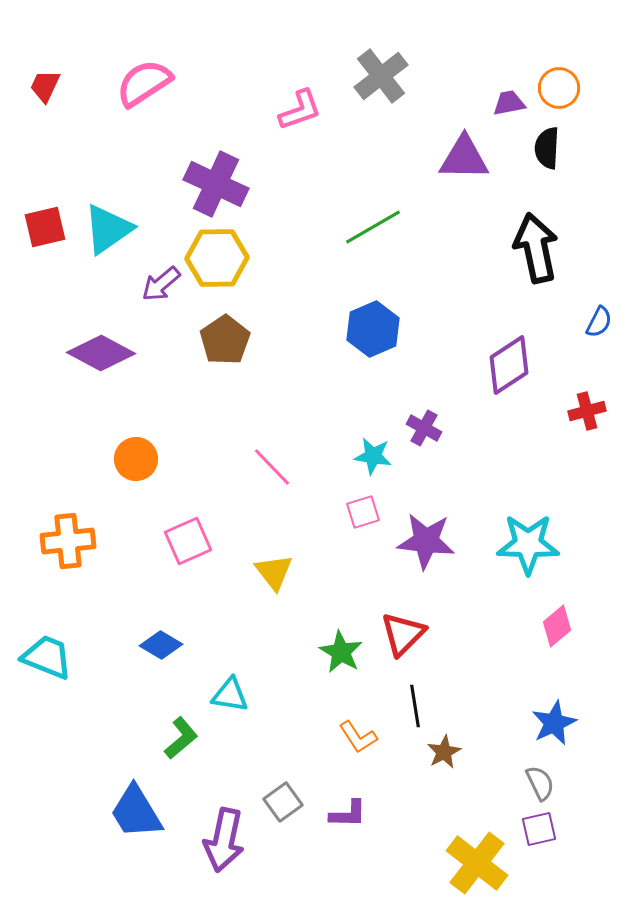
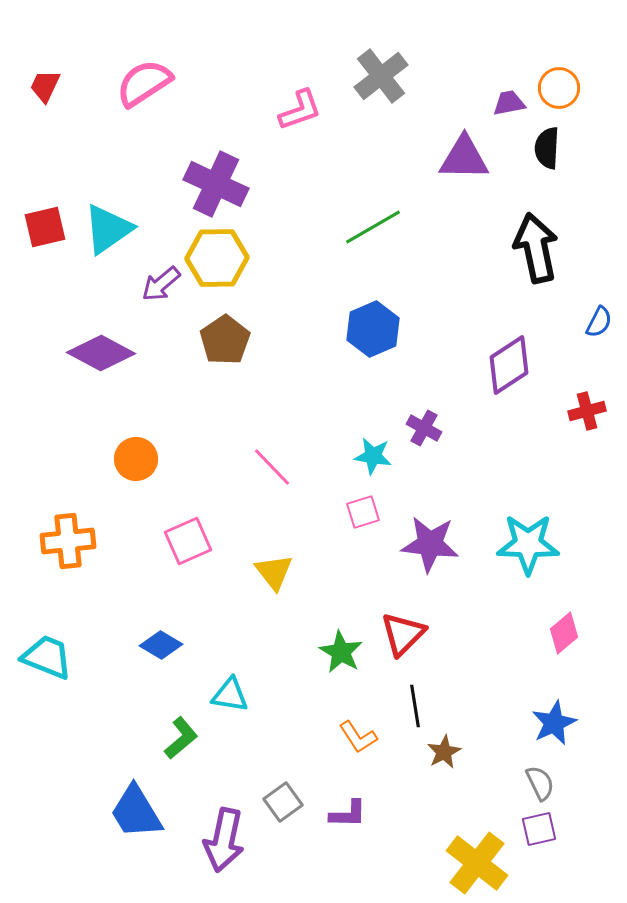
purple star at (426, 541): moved 4 px right, 3 px down
pink diamond at (557, 626): moved 7 px right, 7 px down
